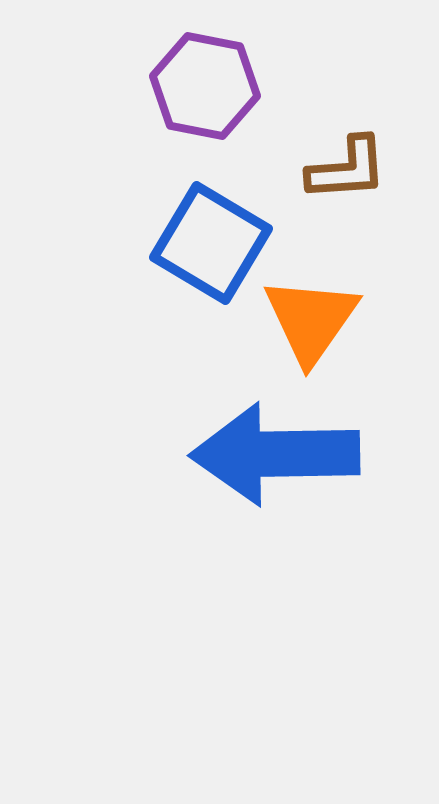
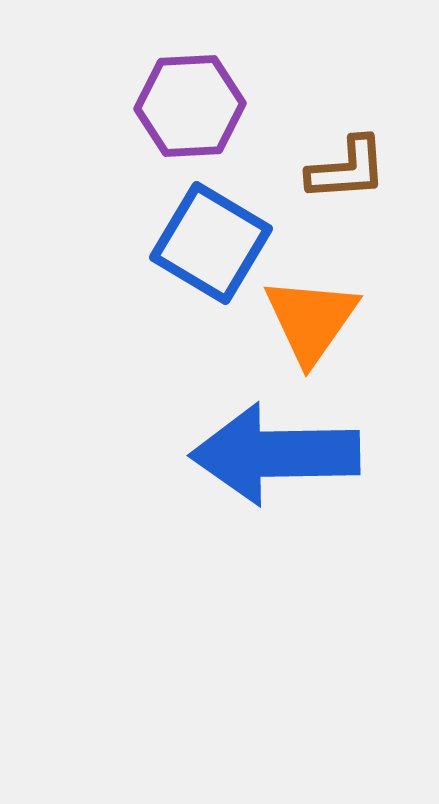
purple hexagon: moved 15 px left, 20 px down; rotated 14 degrees counterclockwise
